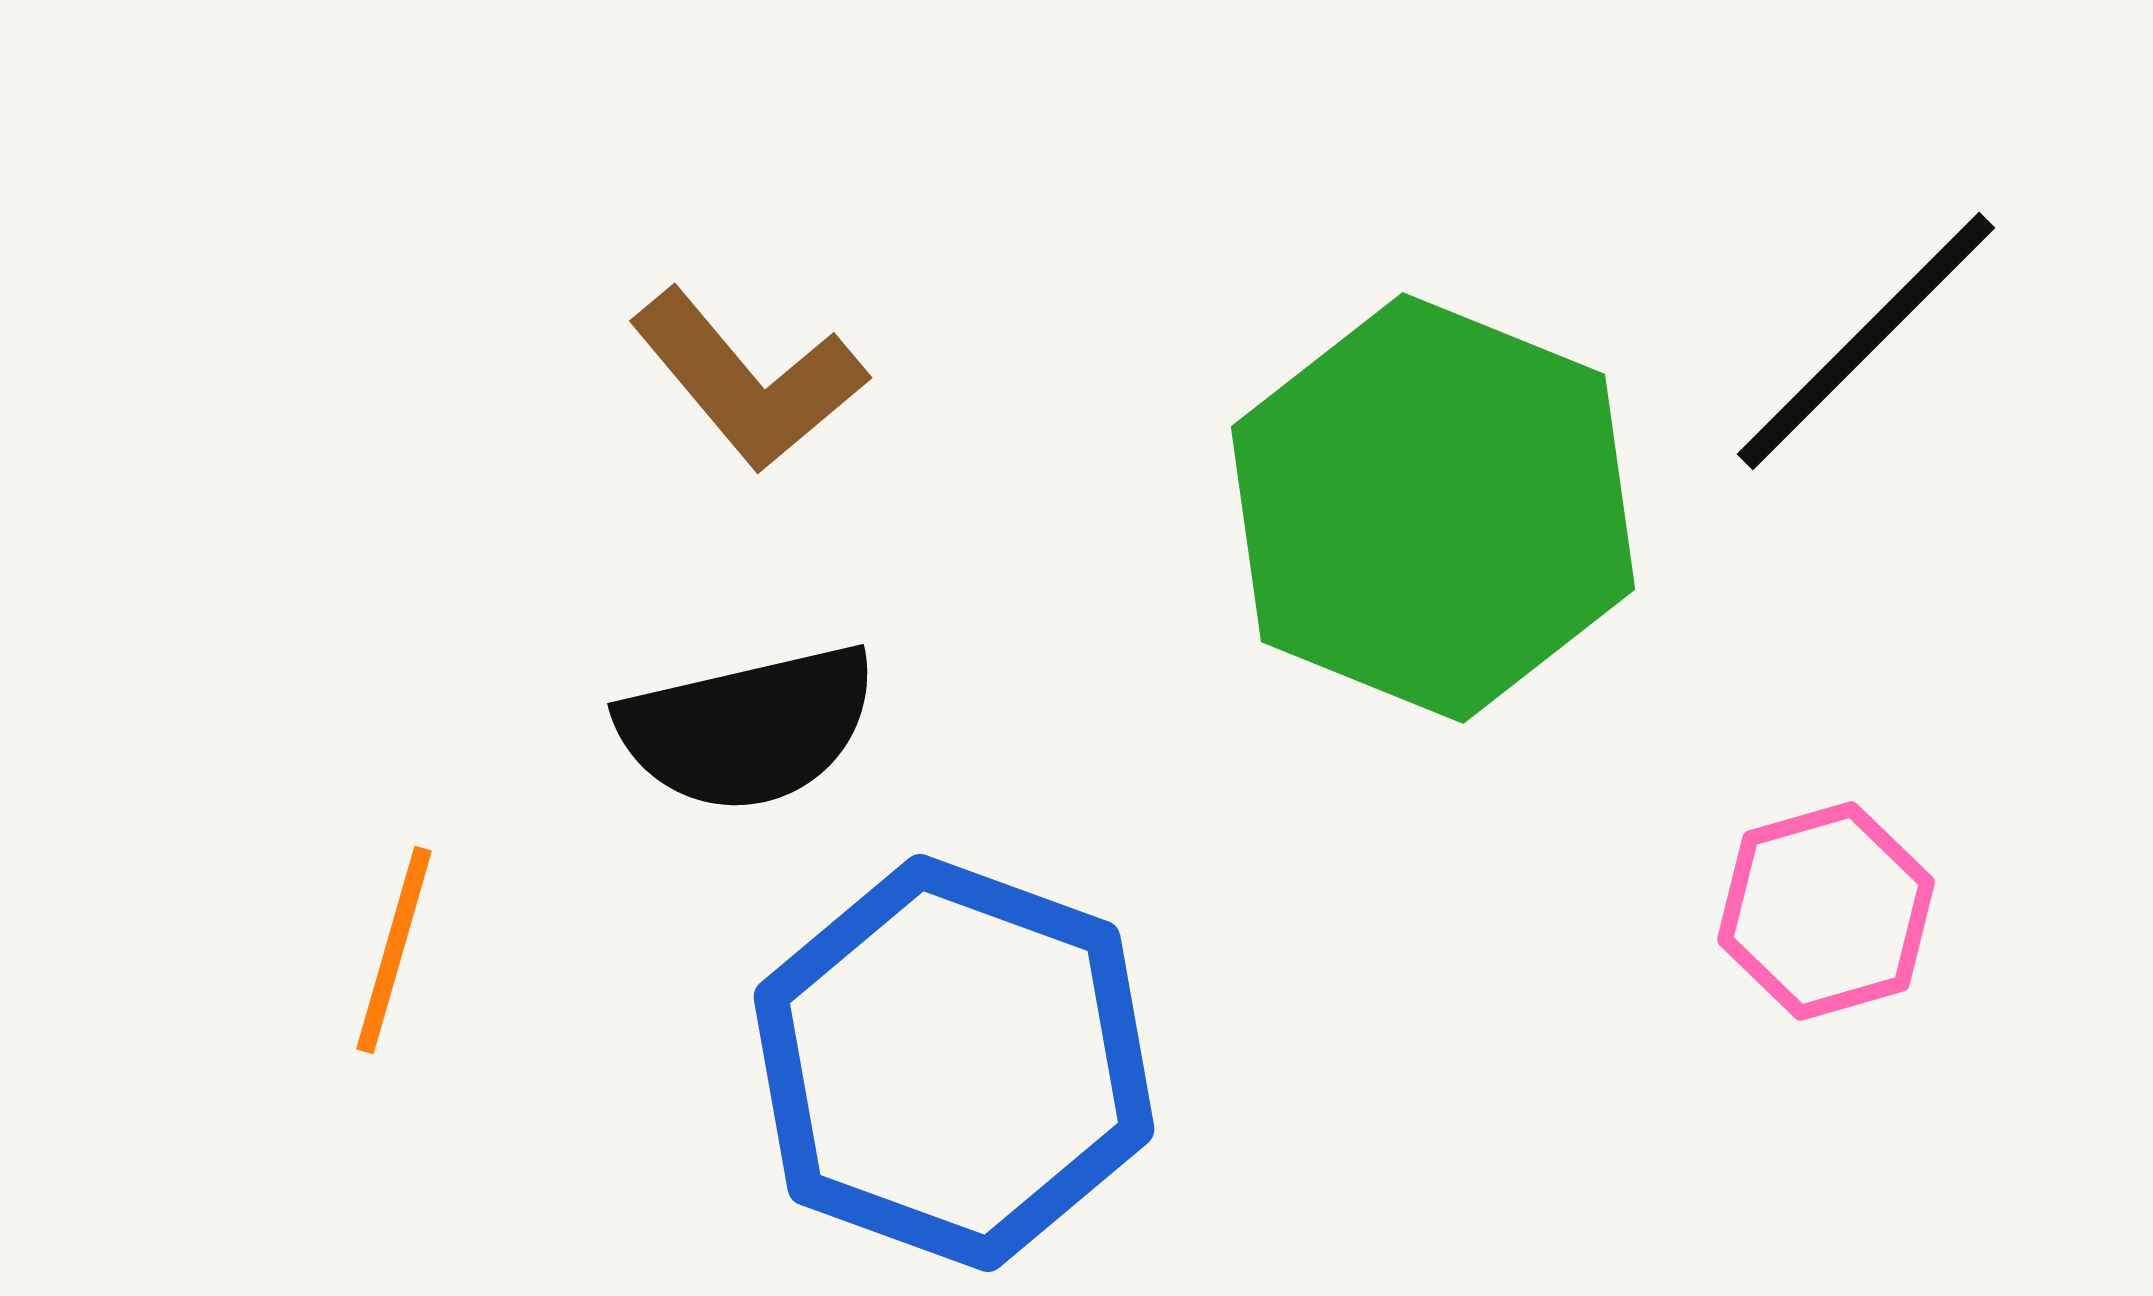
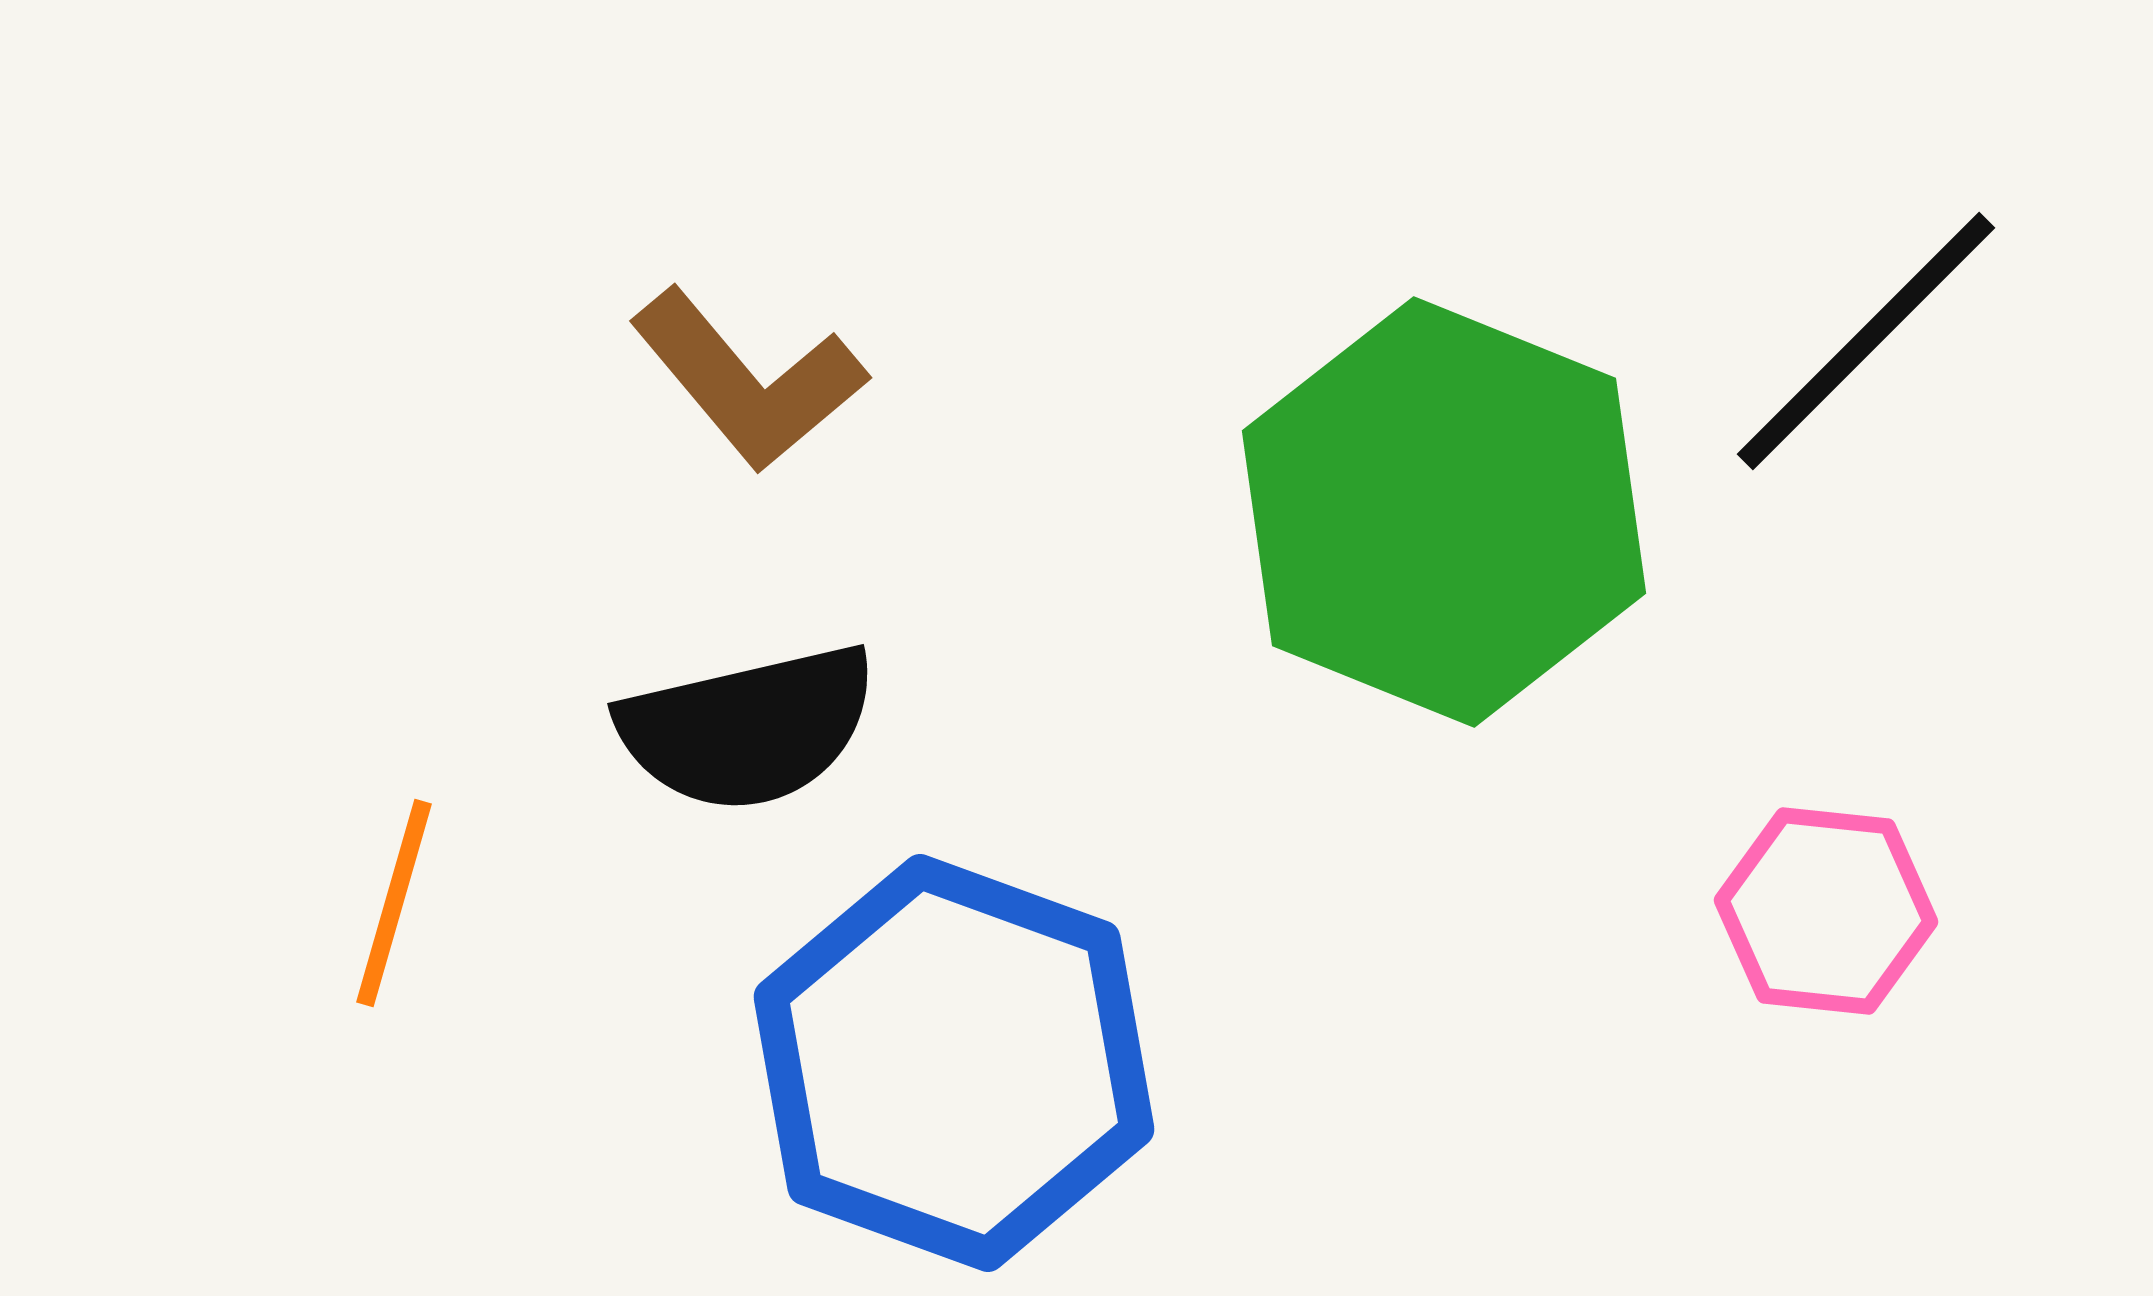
green hexagon: moved 11 px right, 4 px down
pink hexagon: rotated 22 degrees clockwise
orange line: moved 47 px up
